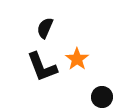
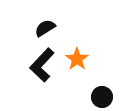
black semicircle: rotated 35 degrees clockwise
black L-shape: moved 2 px up; rotated 64 degrees clockwise
